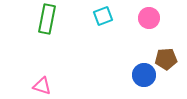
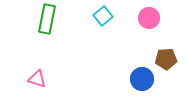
cyan square: rotated 18 degrees counterclockwise
blue circle: moved 2 px left, 4 px down
pink triangle: moved 5 px left, 7 px up
